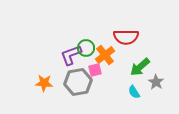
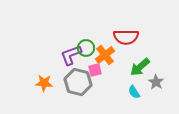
gray hexagon: rotated 24 degrees clockwise
